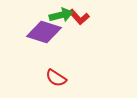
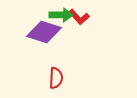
green arrow: rotated 15 degrees clockwise
red semicircle: rotated 120 degrees counterclockwise
